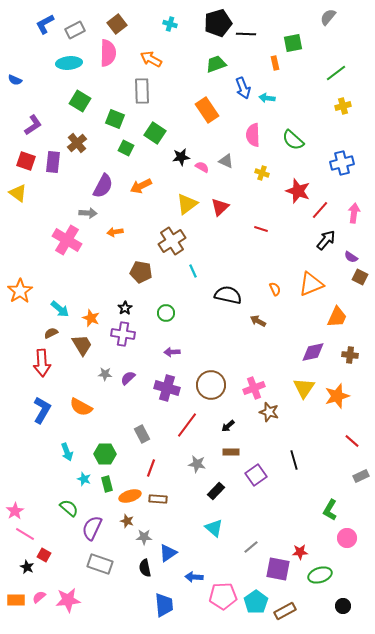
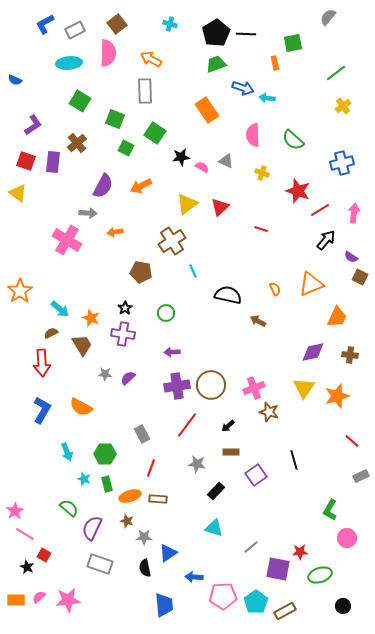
black pentagon at (218, 23): moved 2 px left, 10 px down; rotated 16 degrees counterclockwise
blue arrow at (243, 88): rotated 50 degrees counterclockwise
gray rectangle at (142, 91): moved 3 px right
yellow cross at (343, 106): rotated 21 degrees counterclockwise
red line at (320, 210): rotated 18 degrees clockwise
purple cross at (167, 388): moved 10 px right, 2 px up; rotated 25 degrees counterclockwise
cyan triangle at (214, 528): rotated 24 degrees counterclockwise
